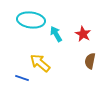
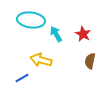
yellow arrow: moved 1 px right, 3 px up; rotated 25 degrees counterclockwise
blue line: rotated 48 degrees counterclockwise
